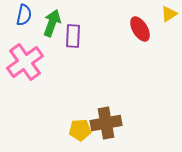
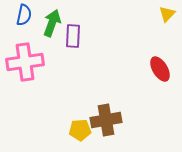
yellow triangle: moved 2 px left; rotated 12 degrees counterclockwise
red ellipse: moved 20 px right, 40 px down
pink cross: rotated 27 degrees clockwise
brown cross: moved 3 px up
